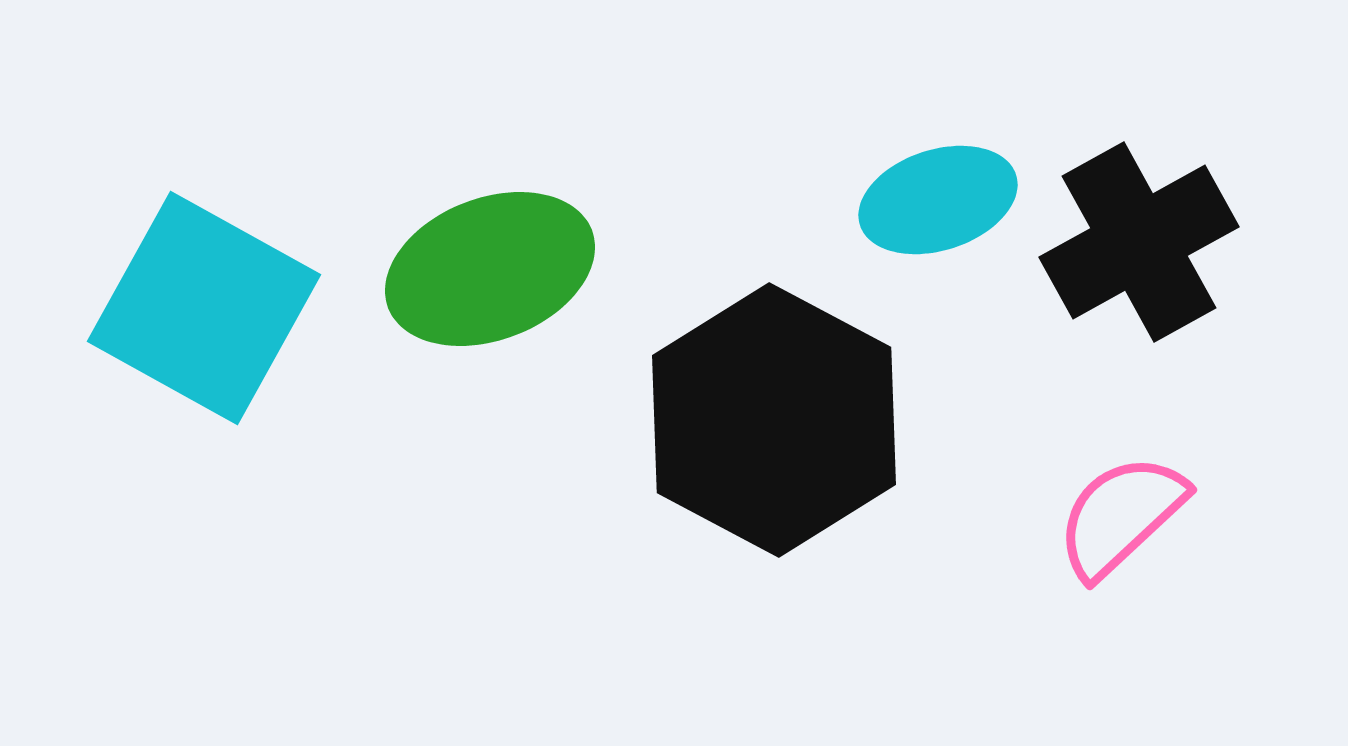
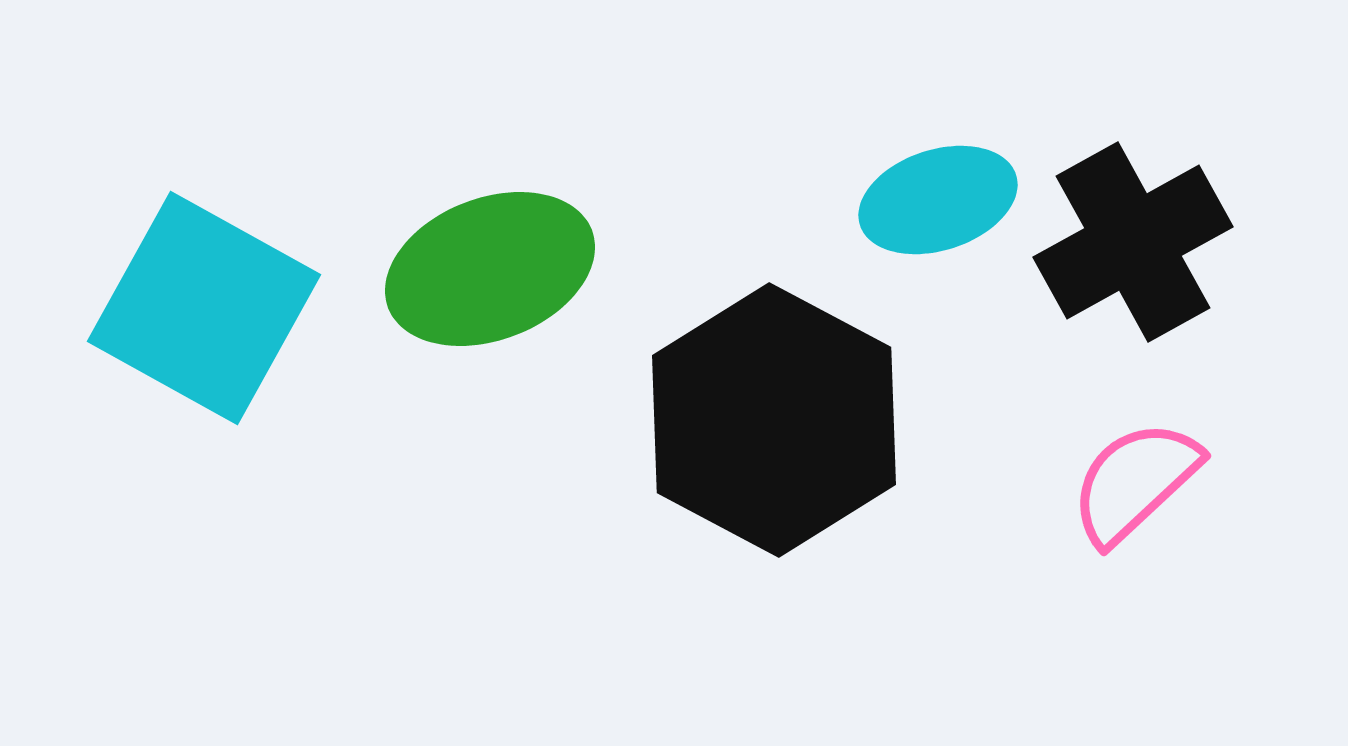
black cross: moved 6 px left
pink semicircle: moved 14 px right, 34 px up
